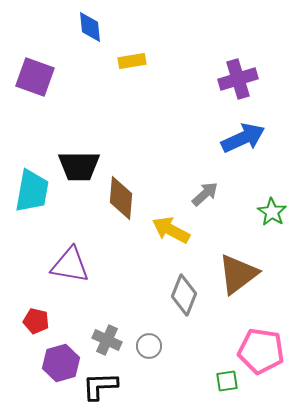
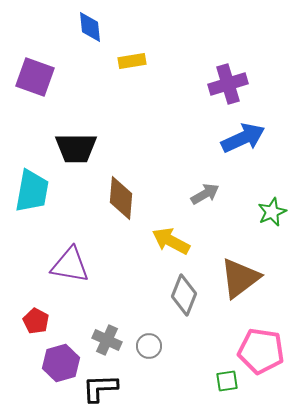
purple cross: moved 10 px left, 5 px down
black trapezoid: moved 3 px left, 18 px up
gray arrow: rotated 12 degrees clockwise
green star: rotated 16 degrees clockwise
yellow arrow: moved 11 px down
brown triangle: moved 2 px right, 4 px down
red pentagon: rotated 15 degrees clockwise
black L-shape: moved 2 px down
